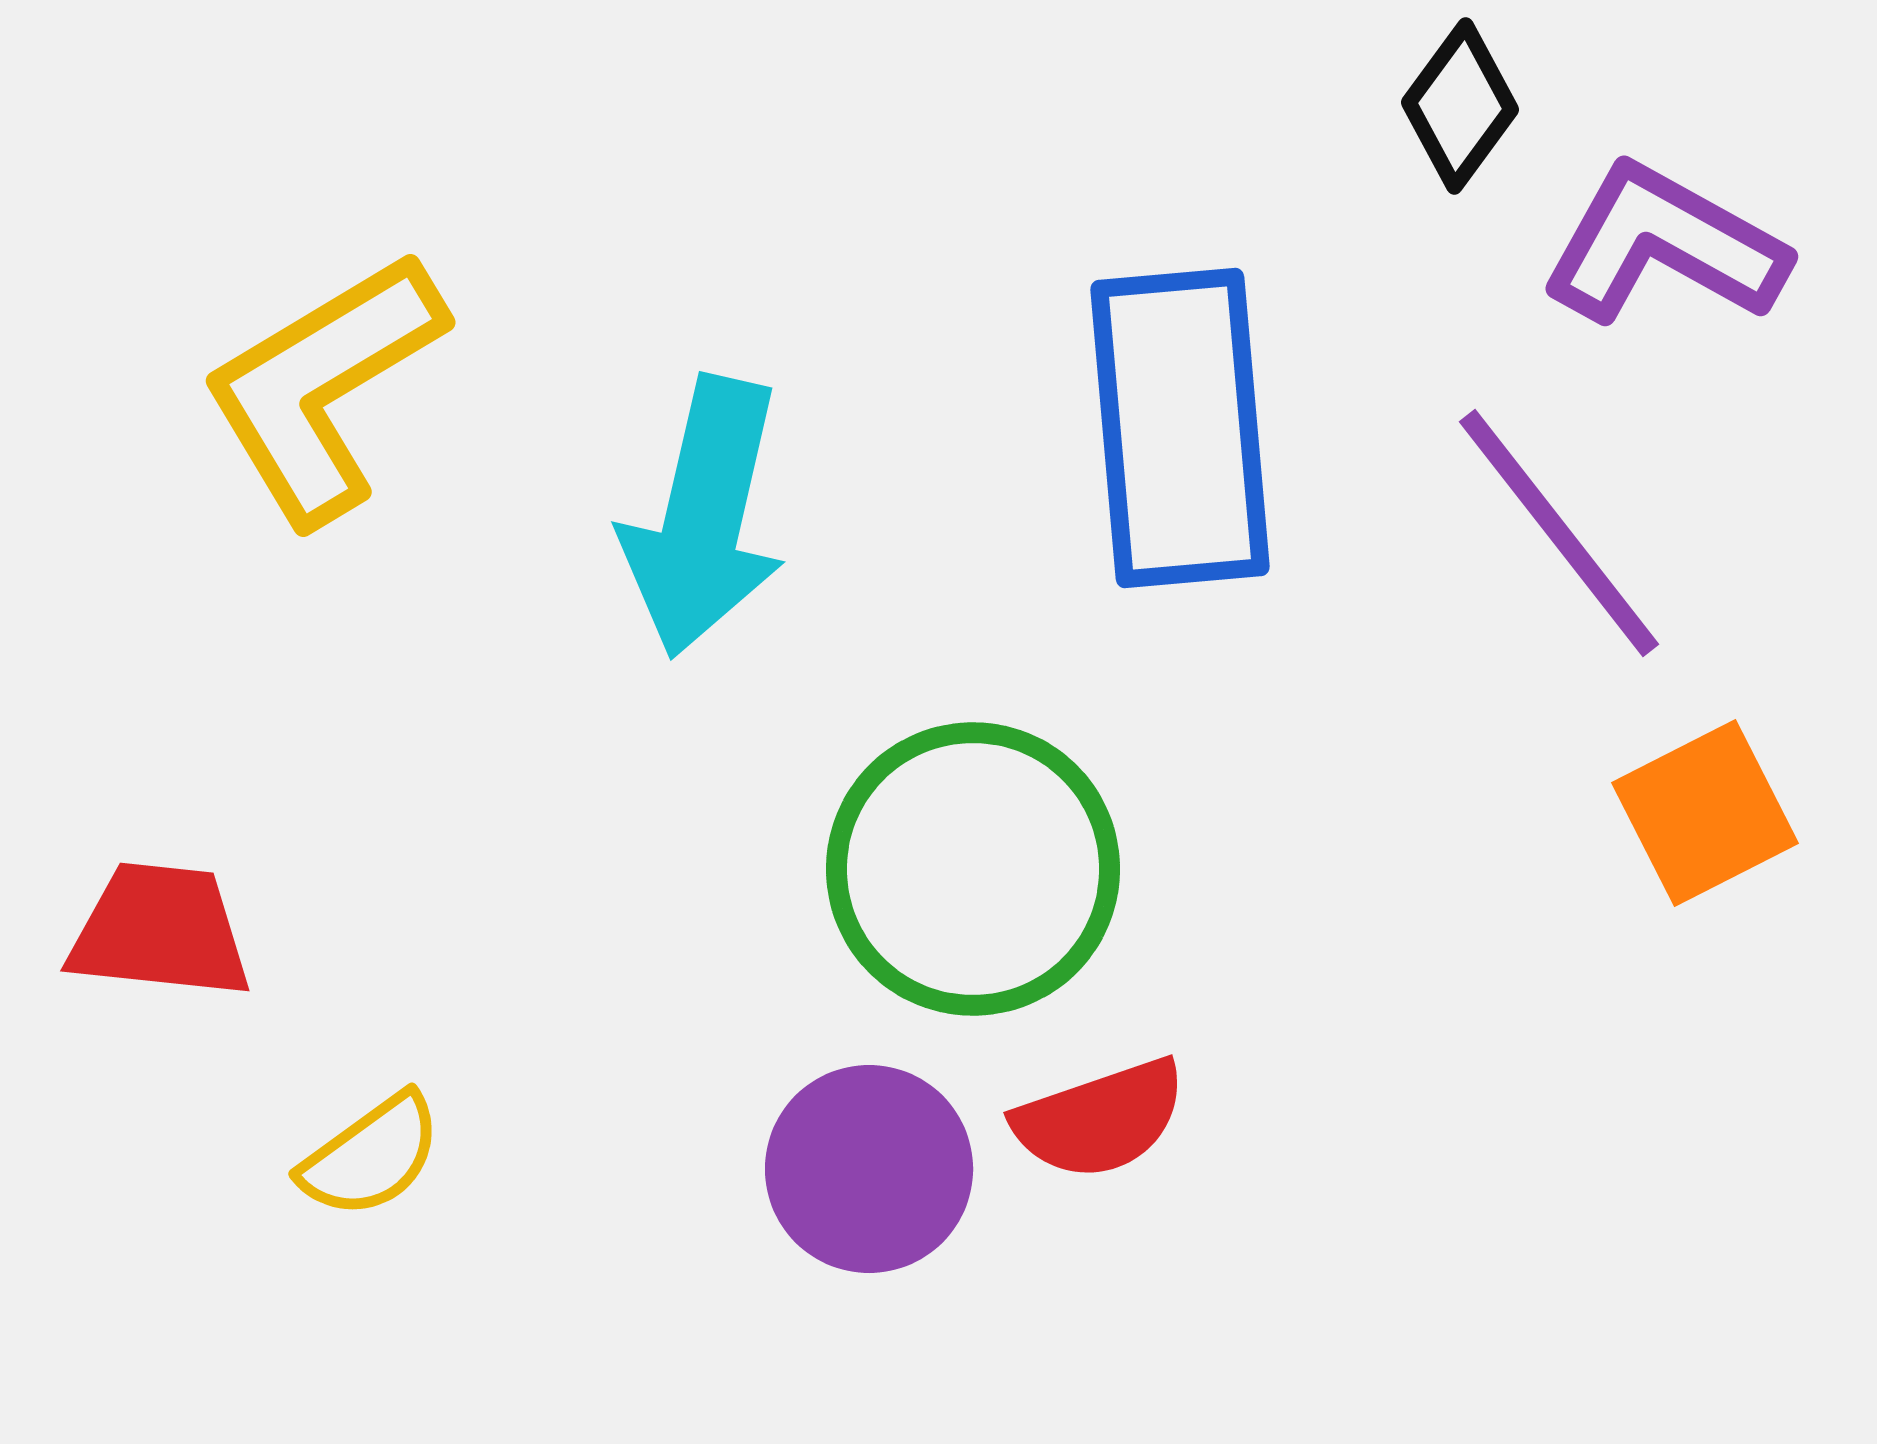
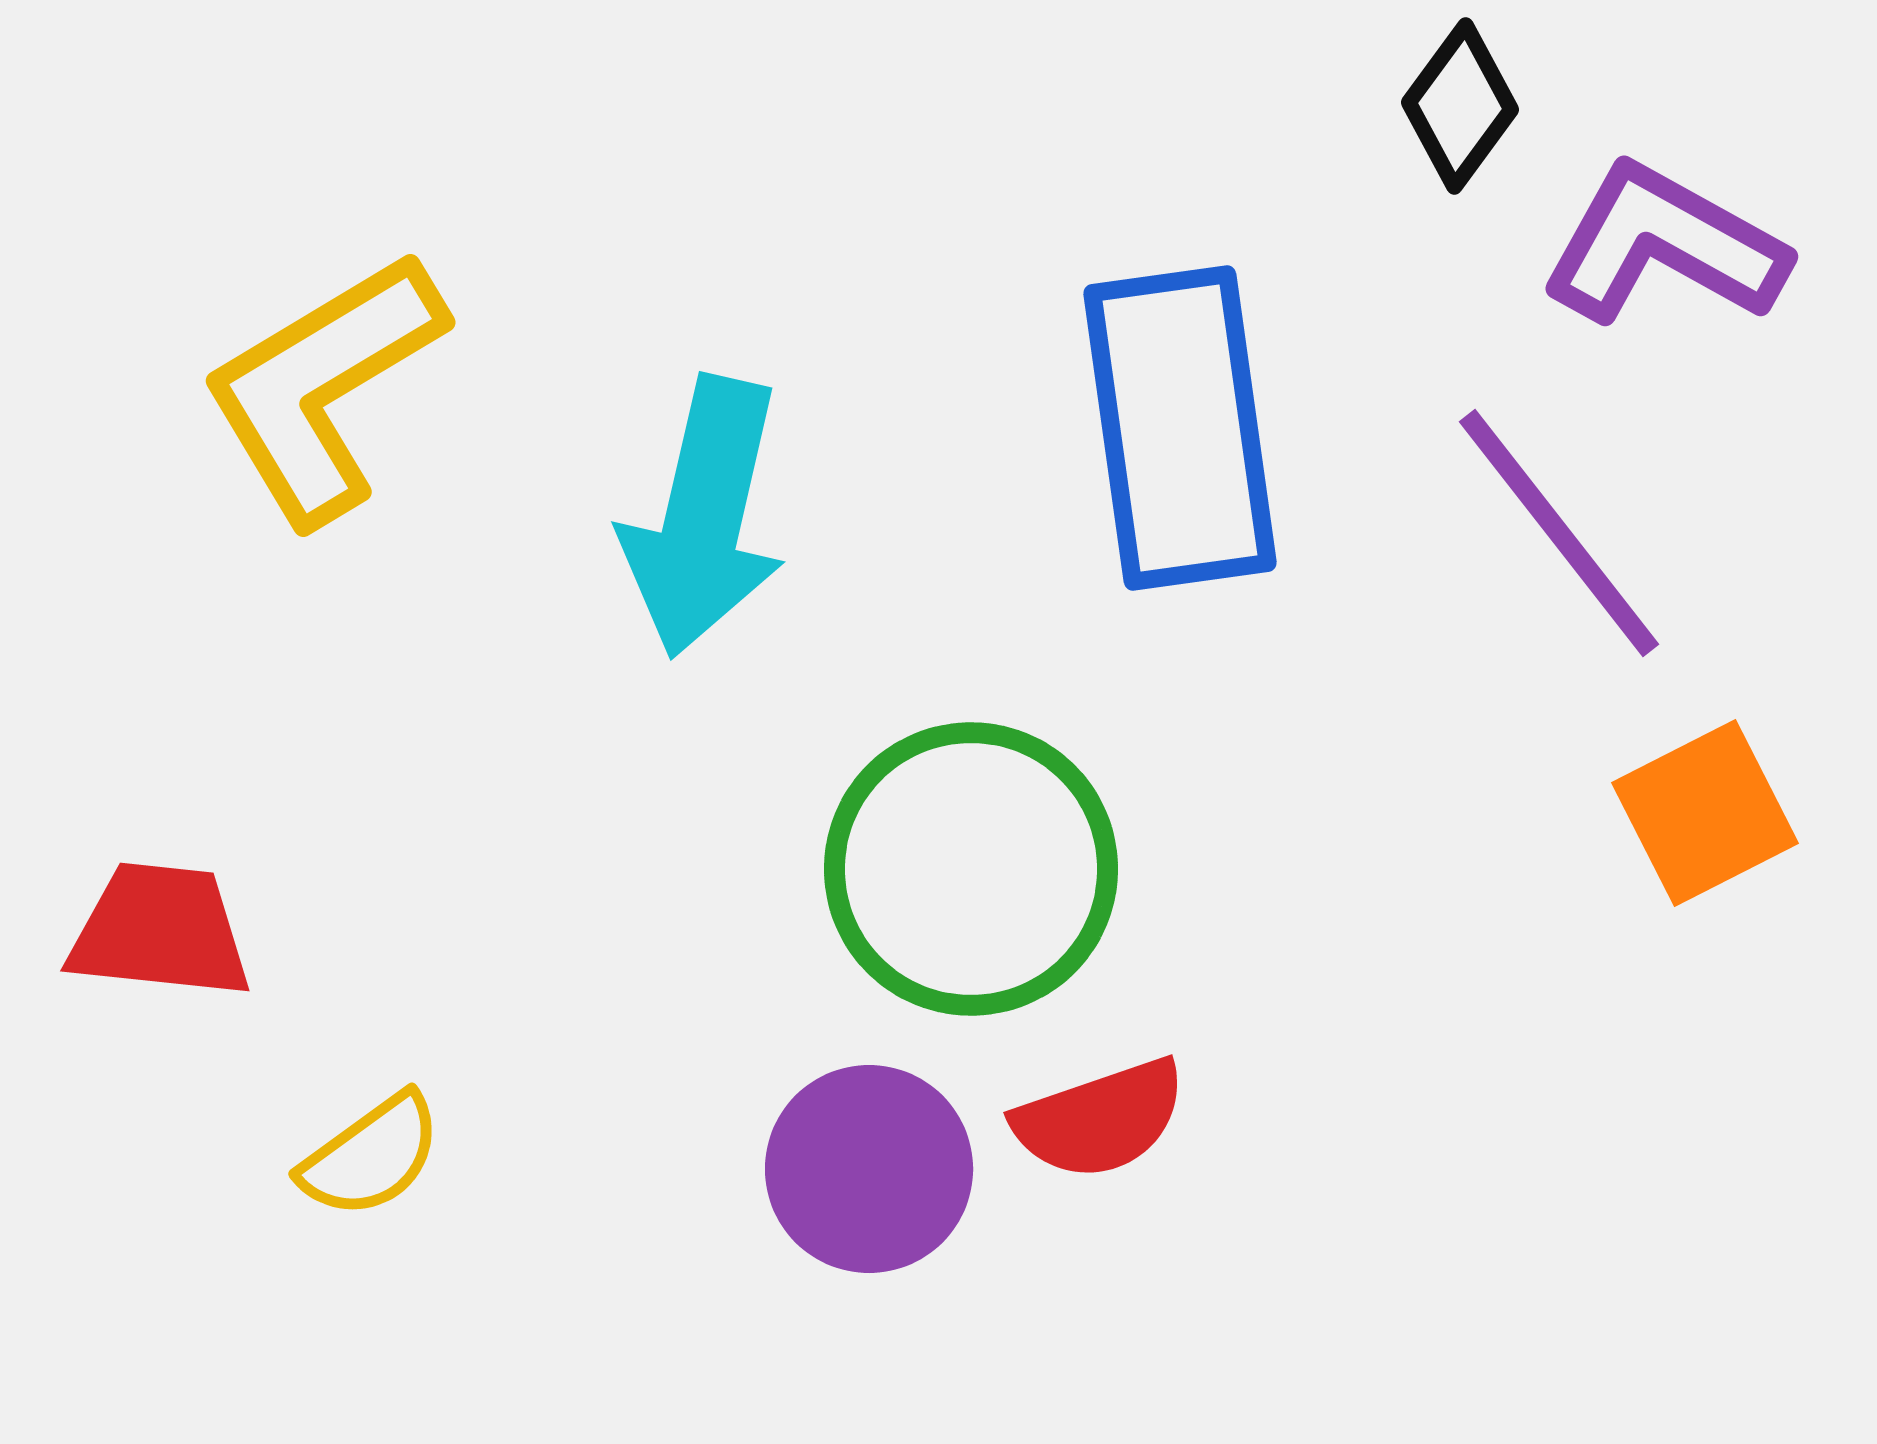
blue rectangle: rotated 3 degrees counterclockwise
green circle: moved 2 px left
